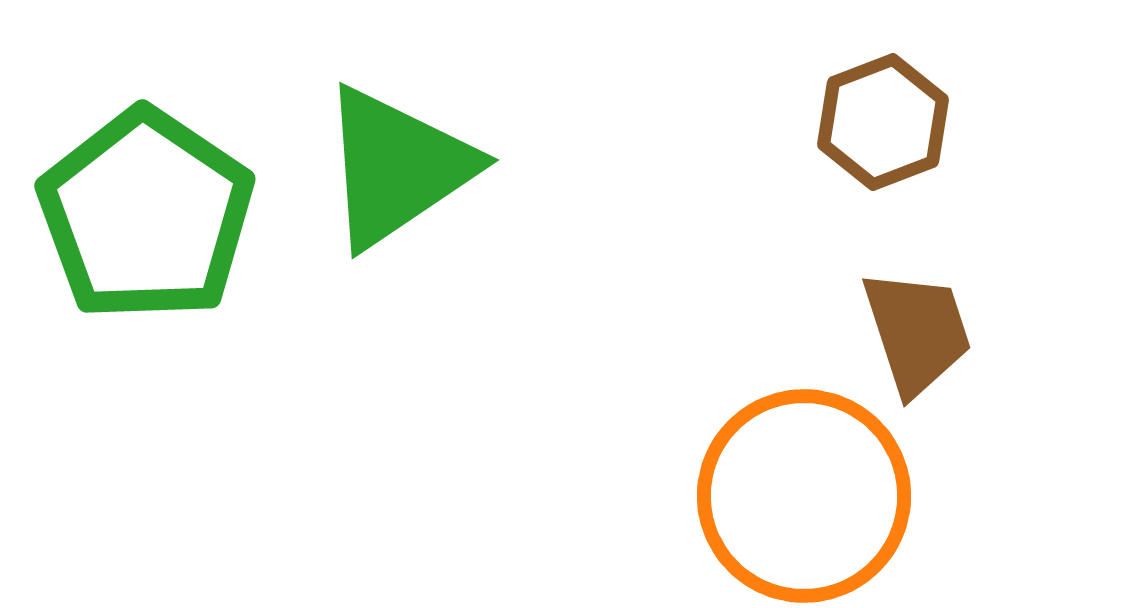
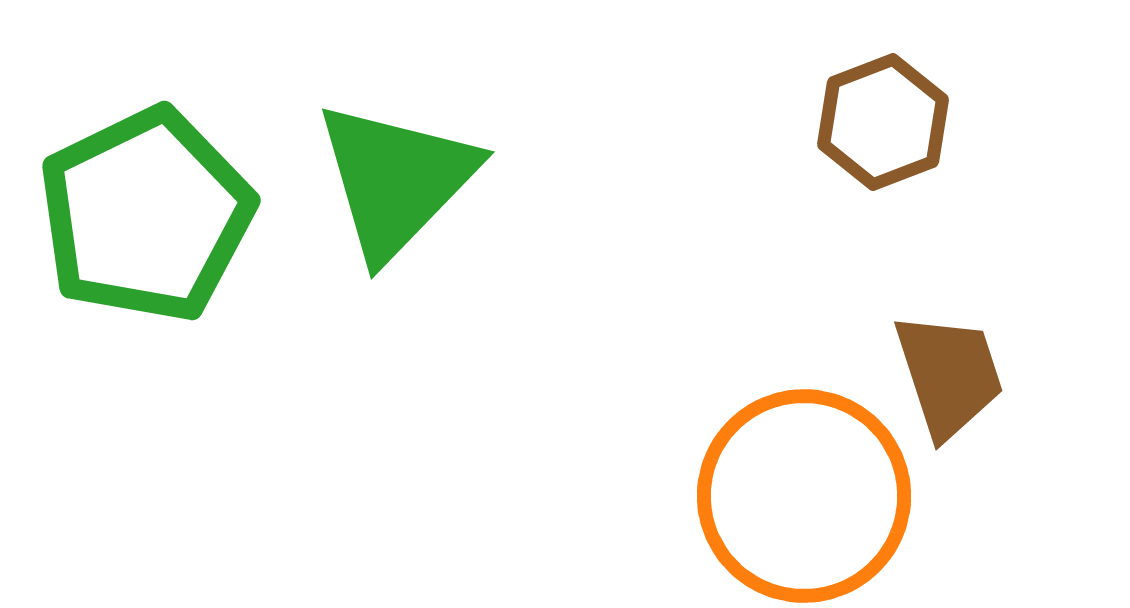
green triangle: moved 1 px left, 13 px down; rotated 12 degrees counterclockwise
green pentagon: rotated 12 degrees clockwise
brown trapezoid: moved 32 px right, 43 px down
